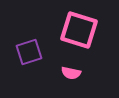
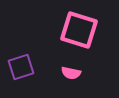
purple square: moved 8 px left, 15 px down
